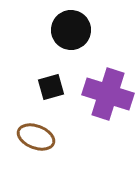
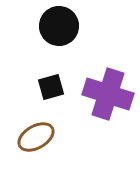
black circle: moved 12 px left, 4 px up
brown ellipse: rotated 51 degrees counterclockwise
